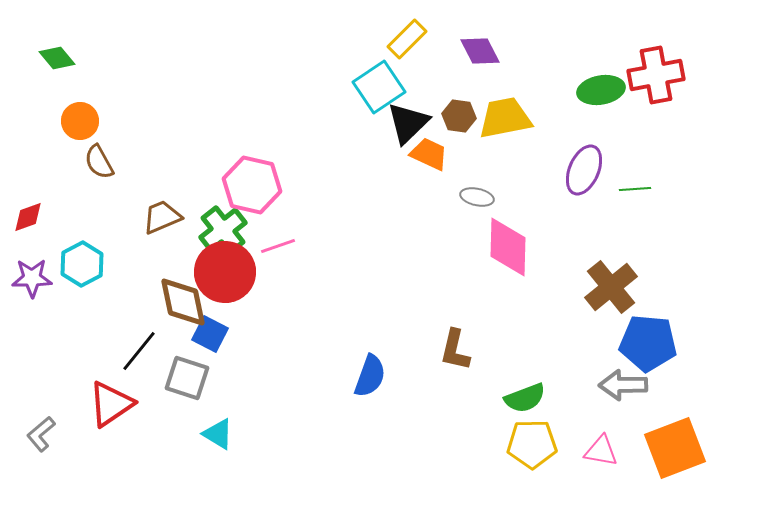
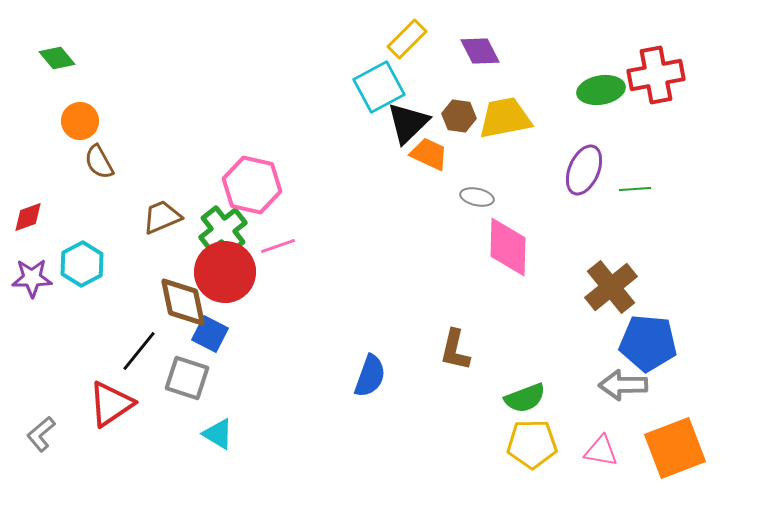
cyan square: rotated 6 degrees clockwise
